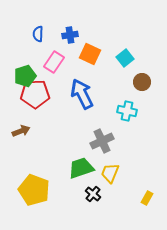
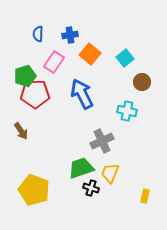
orange square: rotated 15 degrees clockwise
brown arrow: rotated 78 degrees clockwise
black cross: moved 2 px left, 6 px up; rotated 21 degrees counterclockwise
yellow rectangle: moved 2 px left, 2 px up; rotated 16 degrees counterclockwise
